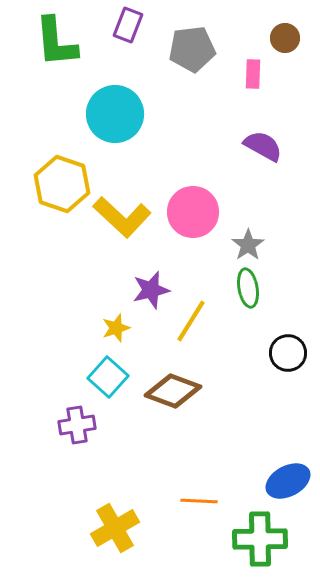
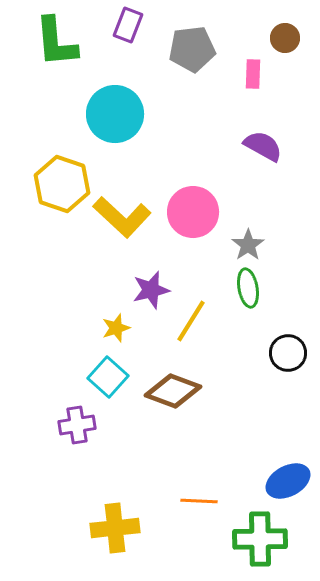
yellow cross: rotated 24 degrees clockwise
